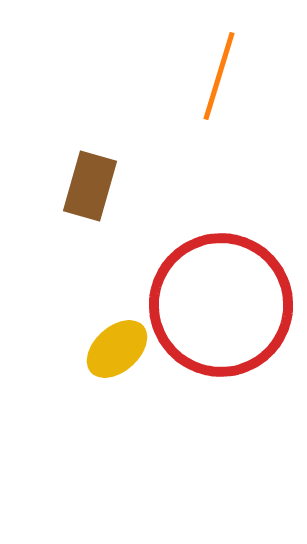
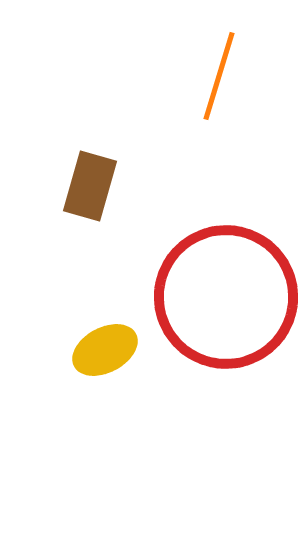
red circle: moved 5 px right, 8 px up
yellow ellipse: moved 12 px left, 1 px down; rotated 14 degrees clockwise
